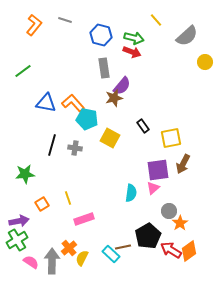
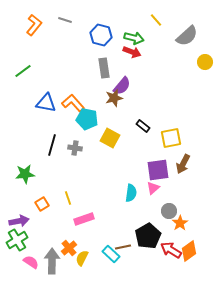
black rectangle at (143, 126): rotated 16 degrees counterclockwise
